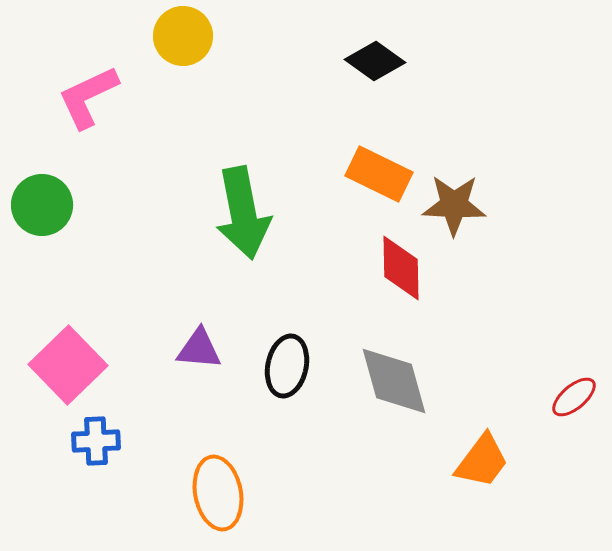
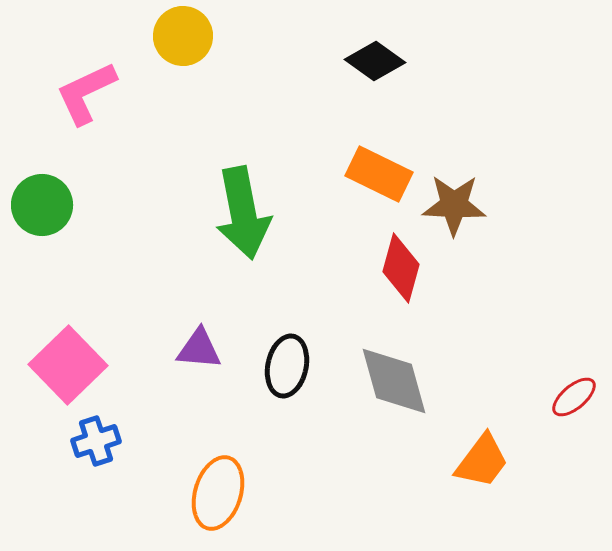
pink L-shape: moved 2 px left, 4 px up
red diamond: rotated 16 degrees clockwise
blue cross: rotated 15 degrees counterclockwise
orange ellipse: rotated 28 degrees clockwise
